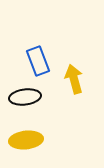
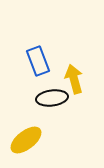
black ellipse: moved 27 px right, 1 px down
yellow ellipse: rotated 32 degrees counterclockwise
